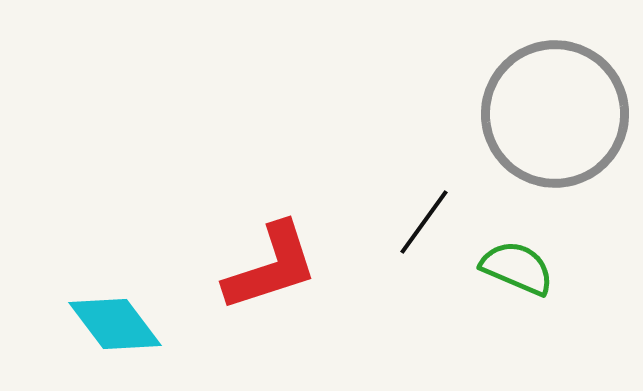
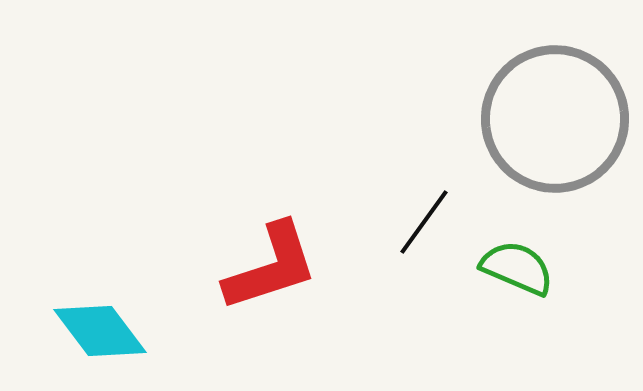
gray circle: moved 5 px down
cyan diamond: moved 15 px left, 7 px down
